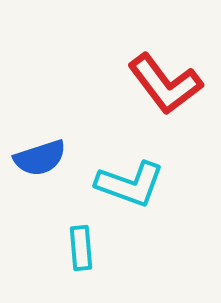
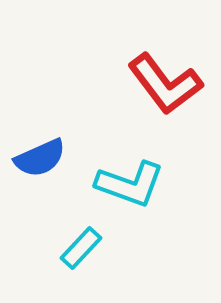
blue semicircle: rotated 6 degrees counterclockwise
cyan rectangle: rotated 48 degrees clockwise
